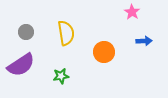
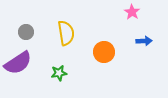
purple semicircle: moved 3 px left, 2 px up
green star: moved 2 px left, 3 px up
